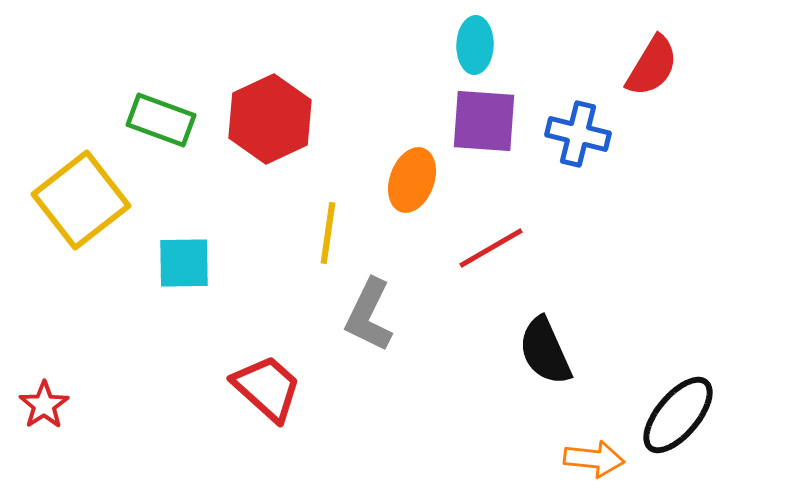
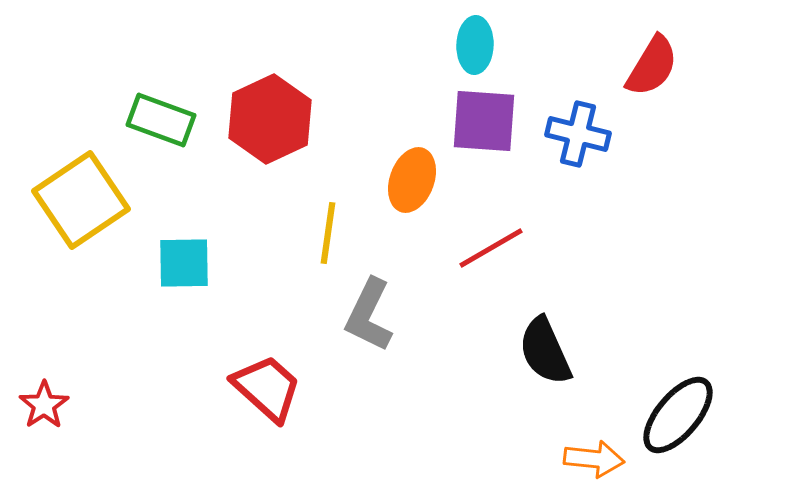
yellow square: rotated 4 degrees clockwise
